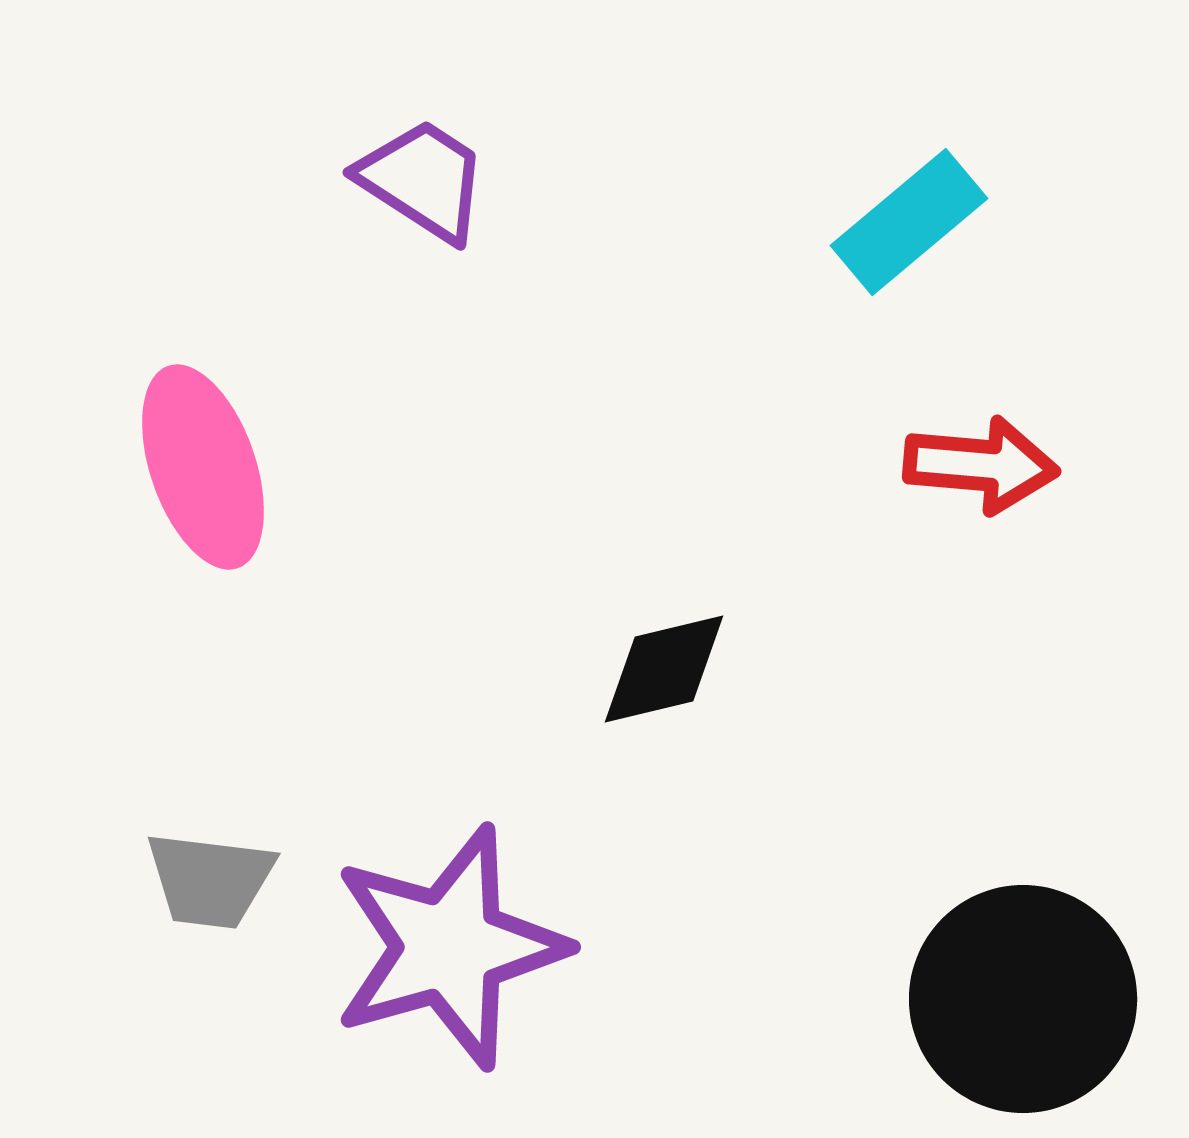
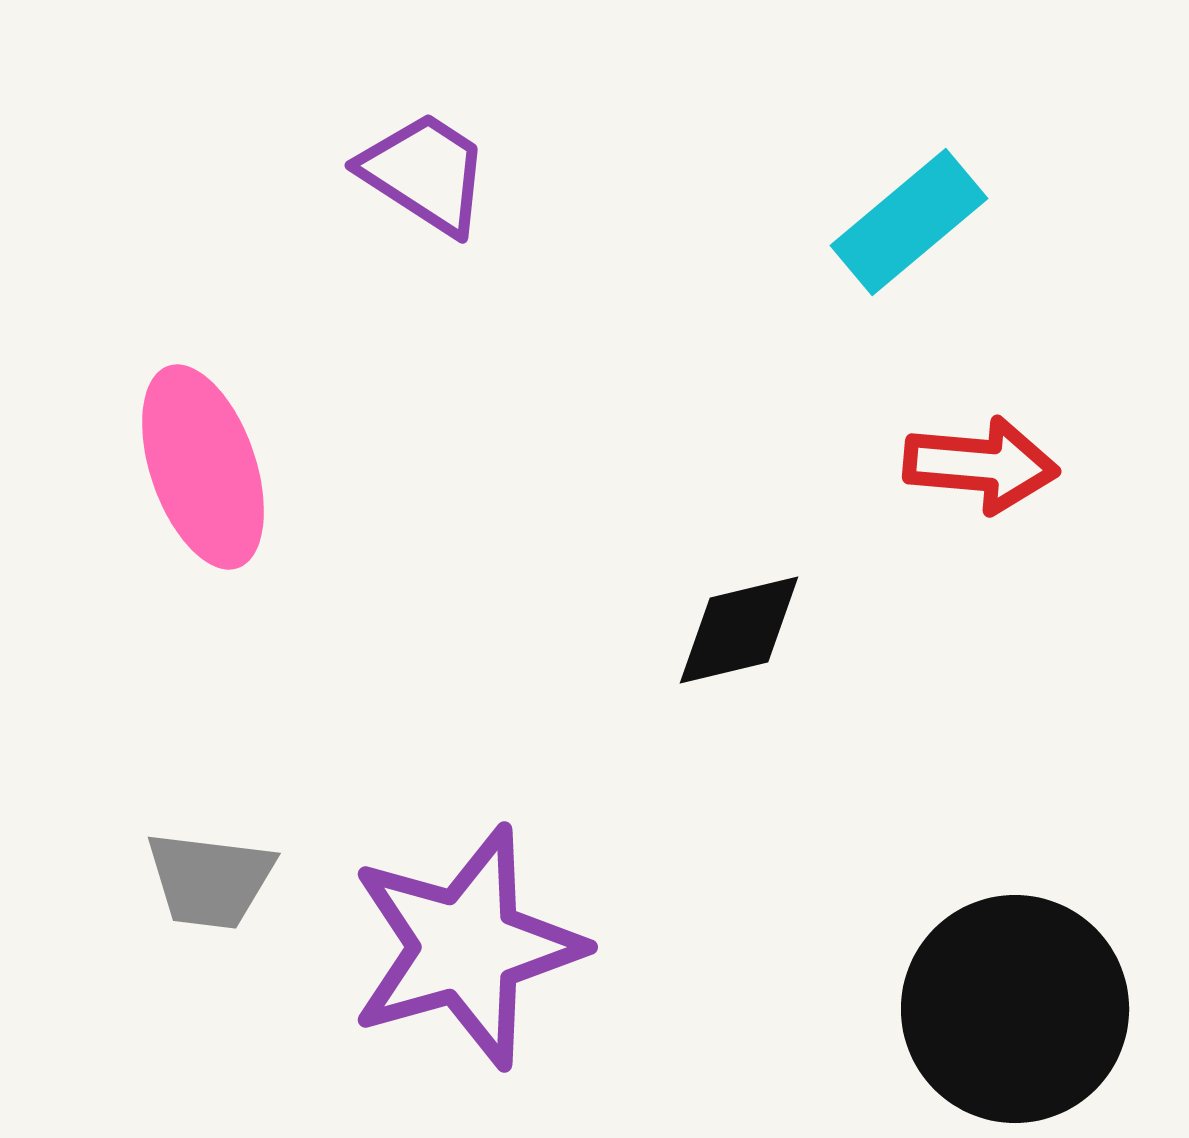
purple trapezoid: moved 2 px right, 7 px up
black diamond: moved 75 px right, 39 px up
purple star: moved 17 px right
black circle: moved 8 px left, 10 px down
